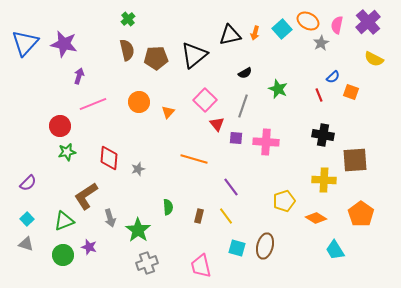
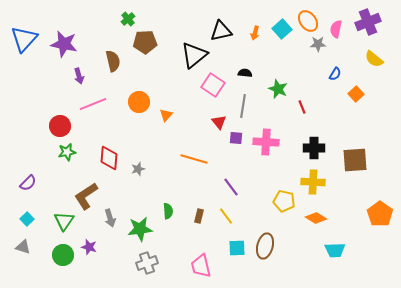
orange ellipse at (308, 21): rotated 25 degrees clockwise
purple cross at (368, 22): rotated 20 degrees clockwise
pink semicircle at (337, 25): moved 1 px left, 4 px down
black triangle at (230, 35): moved 9 px left, 4 px up
blue triangle at (25, 43): moved 1 px left, 4 px up
gray star at (321, 43): moved 3 px left, 1 px down; rotated 28 degrees clockwise
brown semicircle at (127, 50): moved 14 px left, 11 px down
brown pentagon at (156, 58): moved 11 px left, 16 px up
yellow semicircle at (374, 59): rotated 12 degrees clockwise
black semicircle at (245, 73): rotated 144 degrees counterclockwise
purple arrow at (79, 76): rotated 147 degrees clockwise
blue semicircle at (333, 77): moved 2 px right, 3 px up; rotated 16 degrees counterclockwise
orange square at (351, 92): moved 5 px right, 2 px down; rotated 28 degrees clockwise
red line at (319, 95): moved 17 px left, 12 px down
pink square at (205, 100): moved 8 px right, 15 px up; rotated 10 degrees counterclockwise
gray line at (243, 106): rotated 10 degrees counterclockwise
orange triangle at (168, 112): moved 2 px left, 3 px down
red triangle at (217, 124): moved 2 px right, 2 px up
black cross at (323, 135): moved 9 px left, 13 px down; rotated 10 degrees counterclockwise
yellow cross at (324, 180): moved 11 px left, 2 px down
yellow pentagon at (284, 201): rotated 30 degrees clockwise
green semicircle at (168, 207): moved 4 px down
orange pentagon at (361, 214): moved 19 px right
green triangle at (64, 221): rotated 35 degrees counterclockwise
green star at (138, 230): moved 2 px right, 1 px up; rotated 30 degrees clockwise
gray triangle at (26, 244): moved 3 px left, 3 px down
cyan square at (237, 248): rotated 18 degrees counterclockwise
cyan trapezoid at (335, 250): rotated 60 degrees counterclockwise
